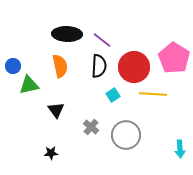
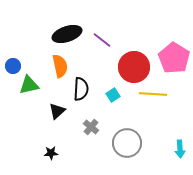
black ellipse: rotated 20 degrees counterclockwise
black semicircle: moved 18 px left, 23 px down
black triangle: moved 1 px right, 1 px down; rotated 24 degrees clockwise
gray circle: moved 1 px right, 8 px down
